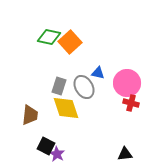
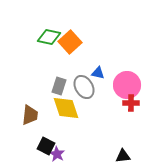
pink circle: moved 2 px down
red cross: rotated 14 degrees counterclockwise
black triangle: moved 2 px left, 2 px down
